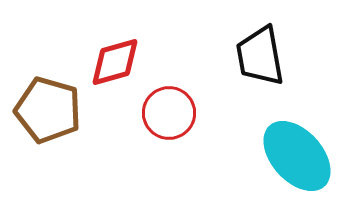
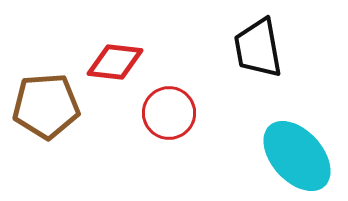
black trapezoid: moved 2 px left, 8 px up
red diamond: rotated 22 degrees clockwise
brown pentagon: moved 2 px left, 4 px up; rotated 20 degrees counterclockwise
